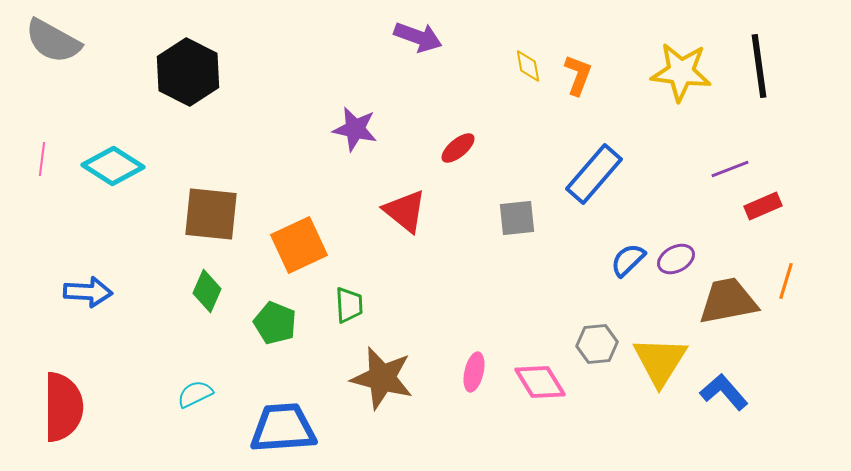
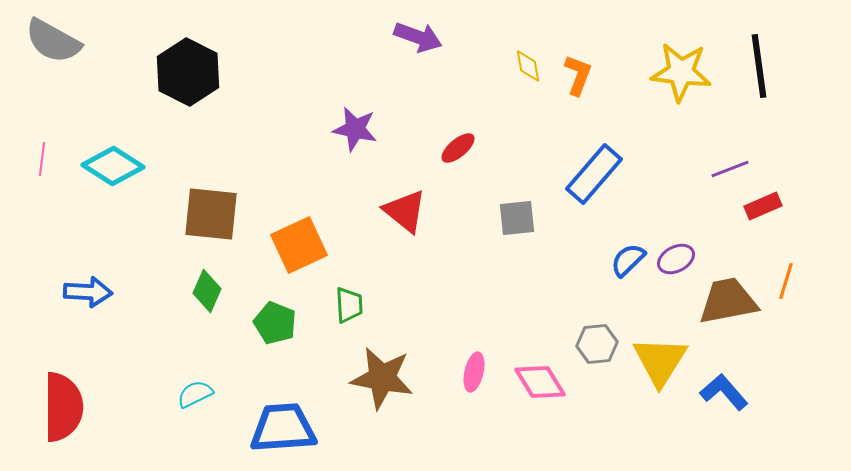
brown star: rotated 4 degrees counterclockwise
